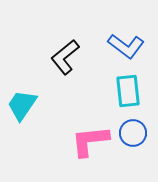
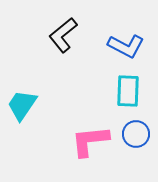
blue L-shape: rotated 9 degrees counterclockwise
black L-shape: moved 2 px left, 22 px up
cyan rectangle: rotated 8 degrees clockwise
blue circle: moved 3 px right, 1 px down
